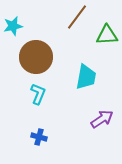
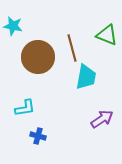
brown line: moved 5 px left, 31 px down; rotated 52 degrees counterclockwise
cyan star: rotated 24 degrees clockwise
green triangle: rotated 25 degrees clockwise
brown circle: moved 2 px right
cyan L-shape: moved 13 px left, 14 px down; rotated 60 degrees clockwise
blue cross: moved 1 px left, 1 px up
